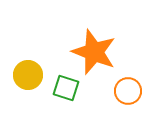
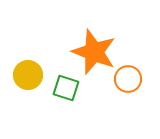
orange circle: moved 12 px up
